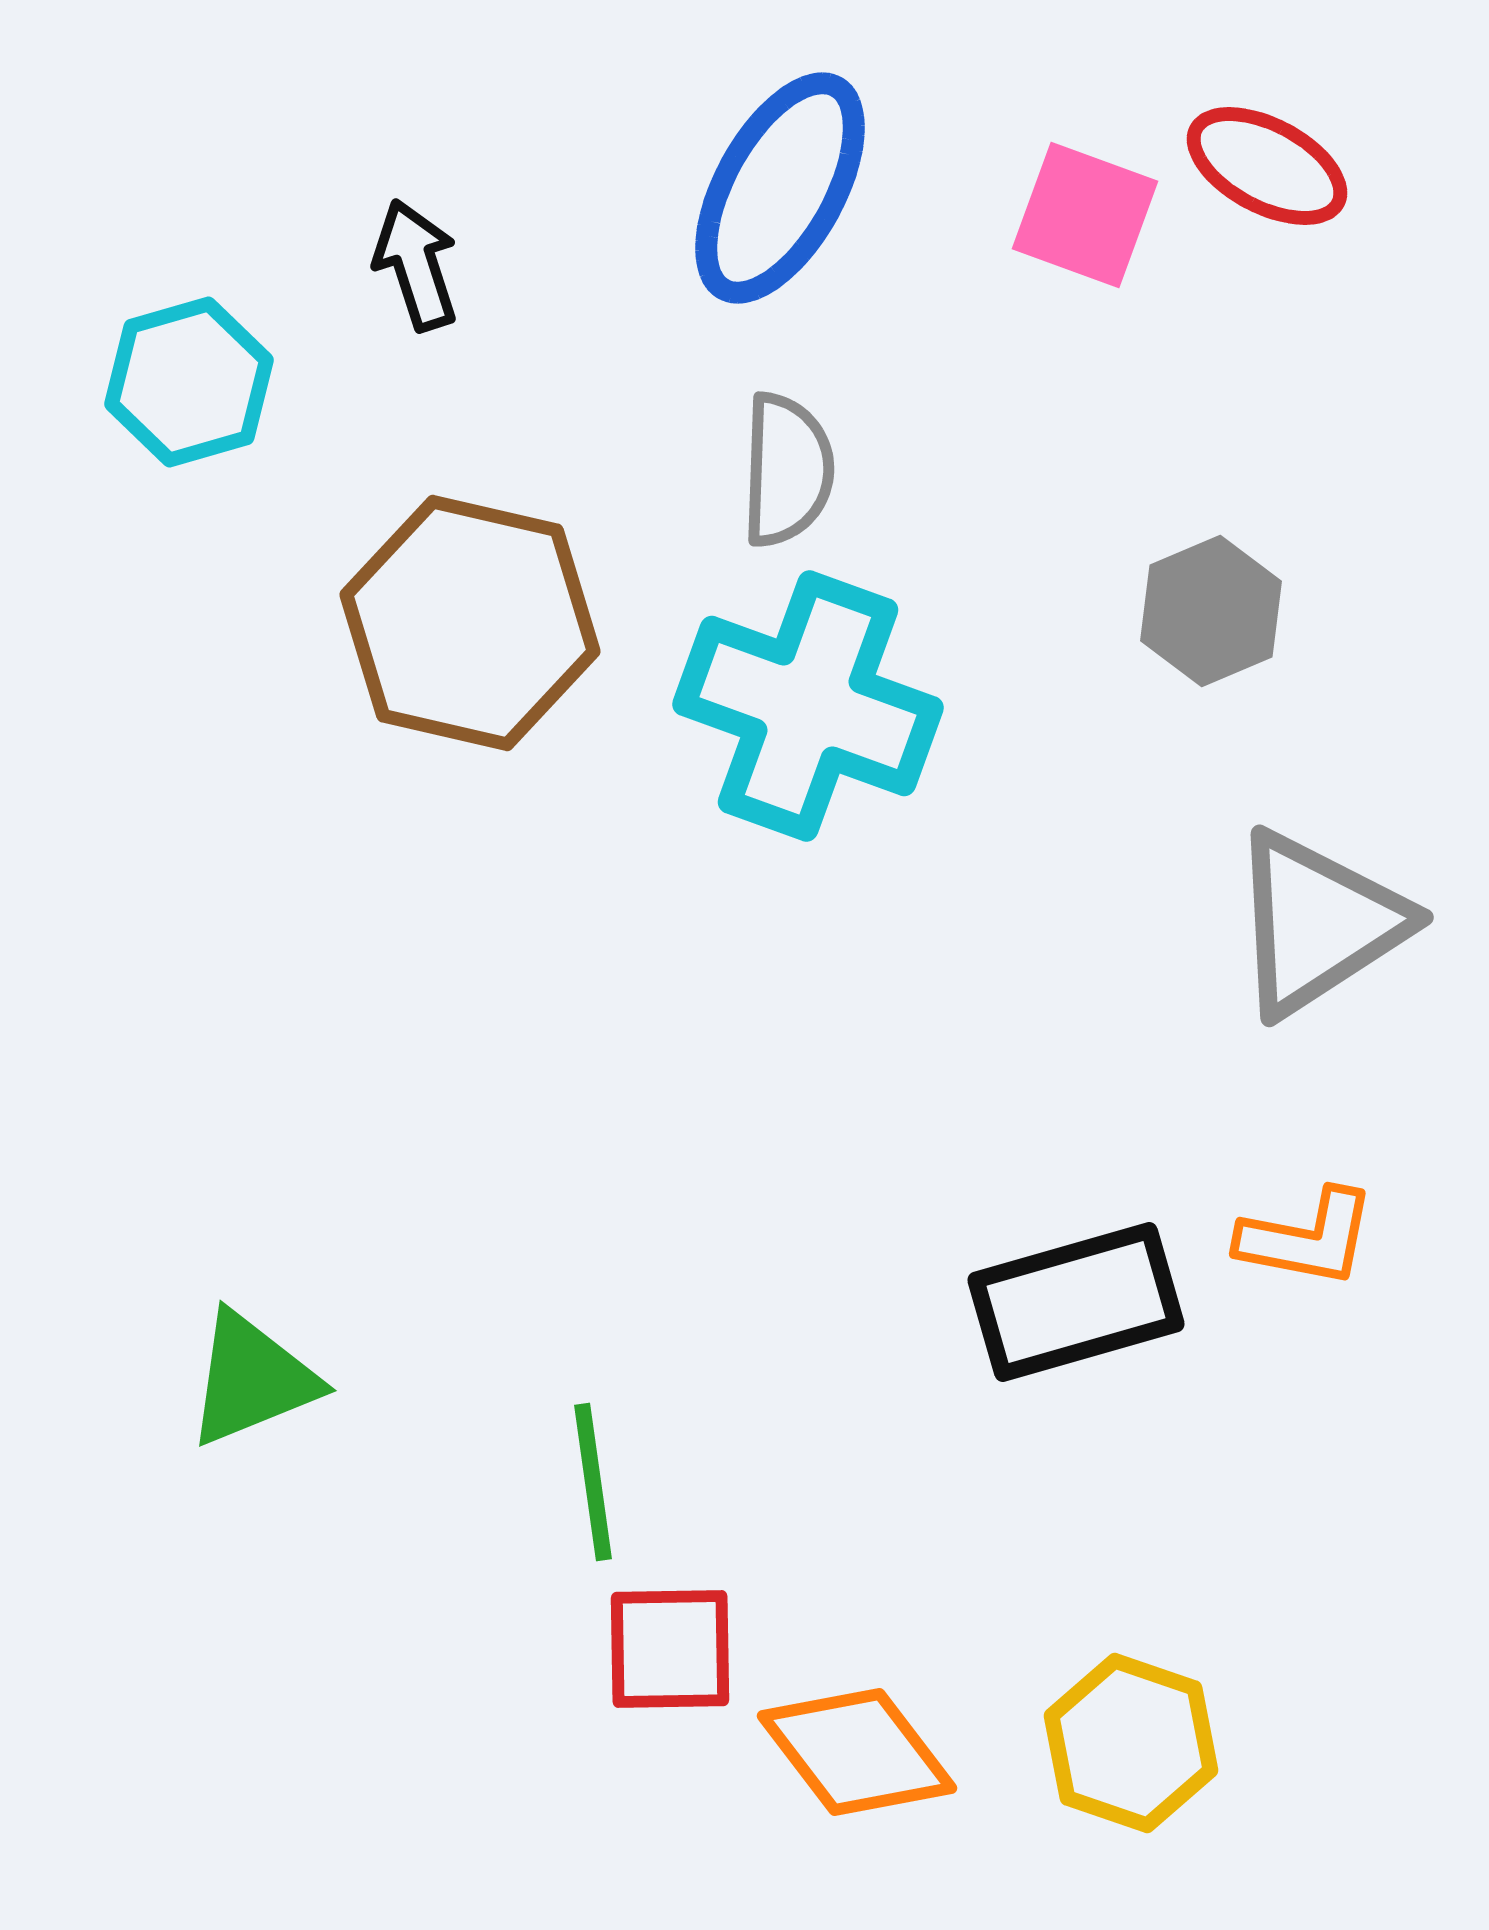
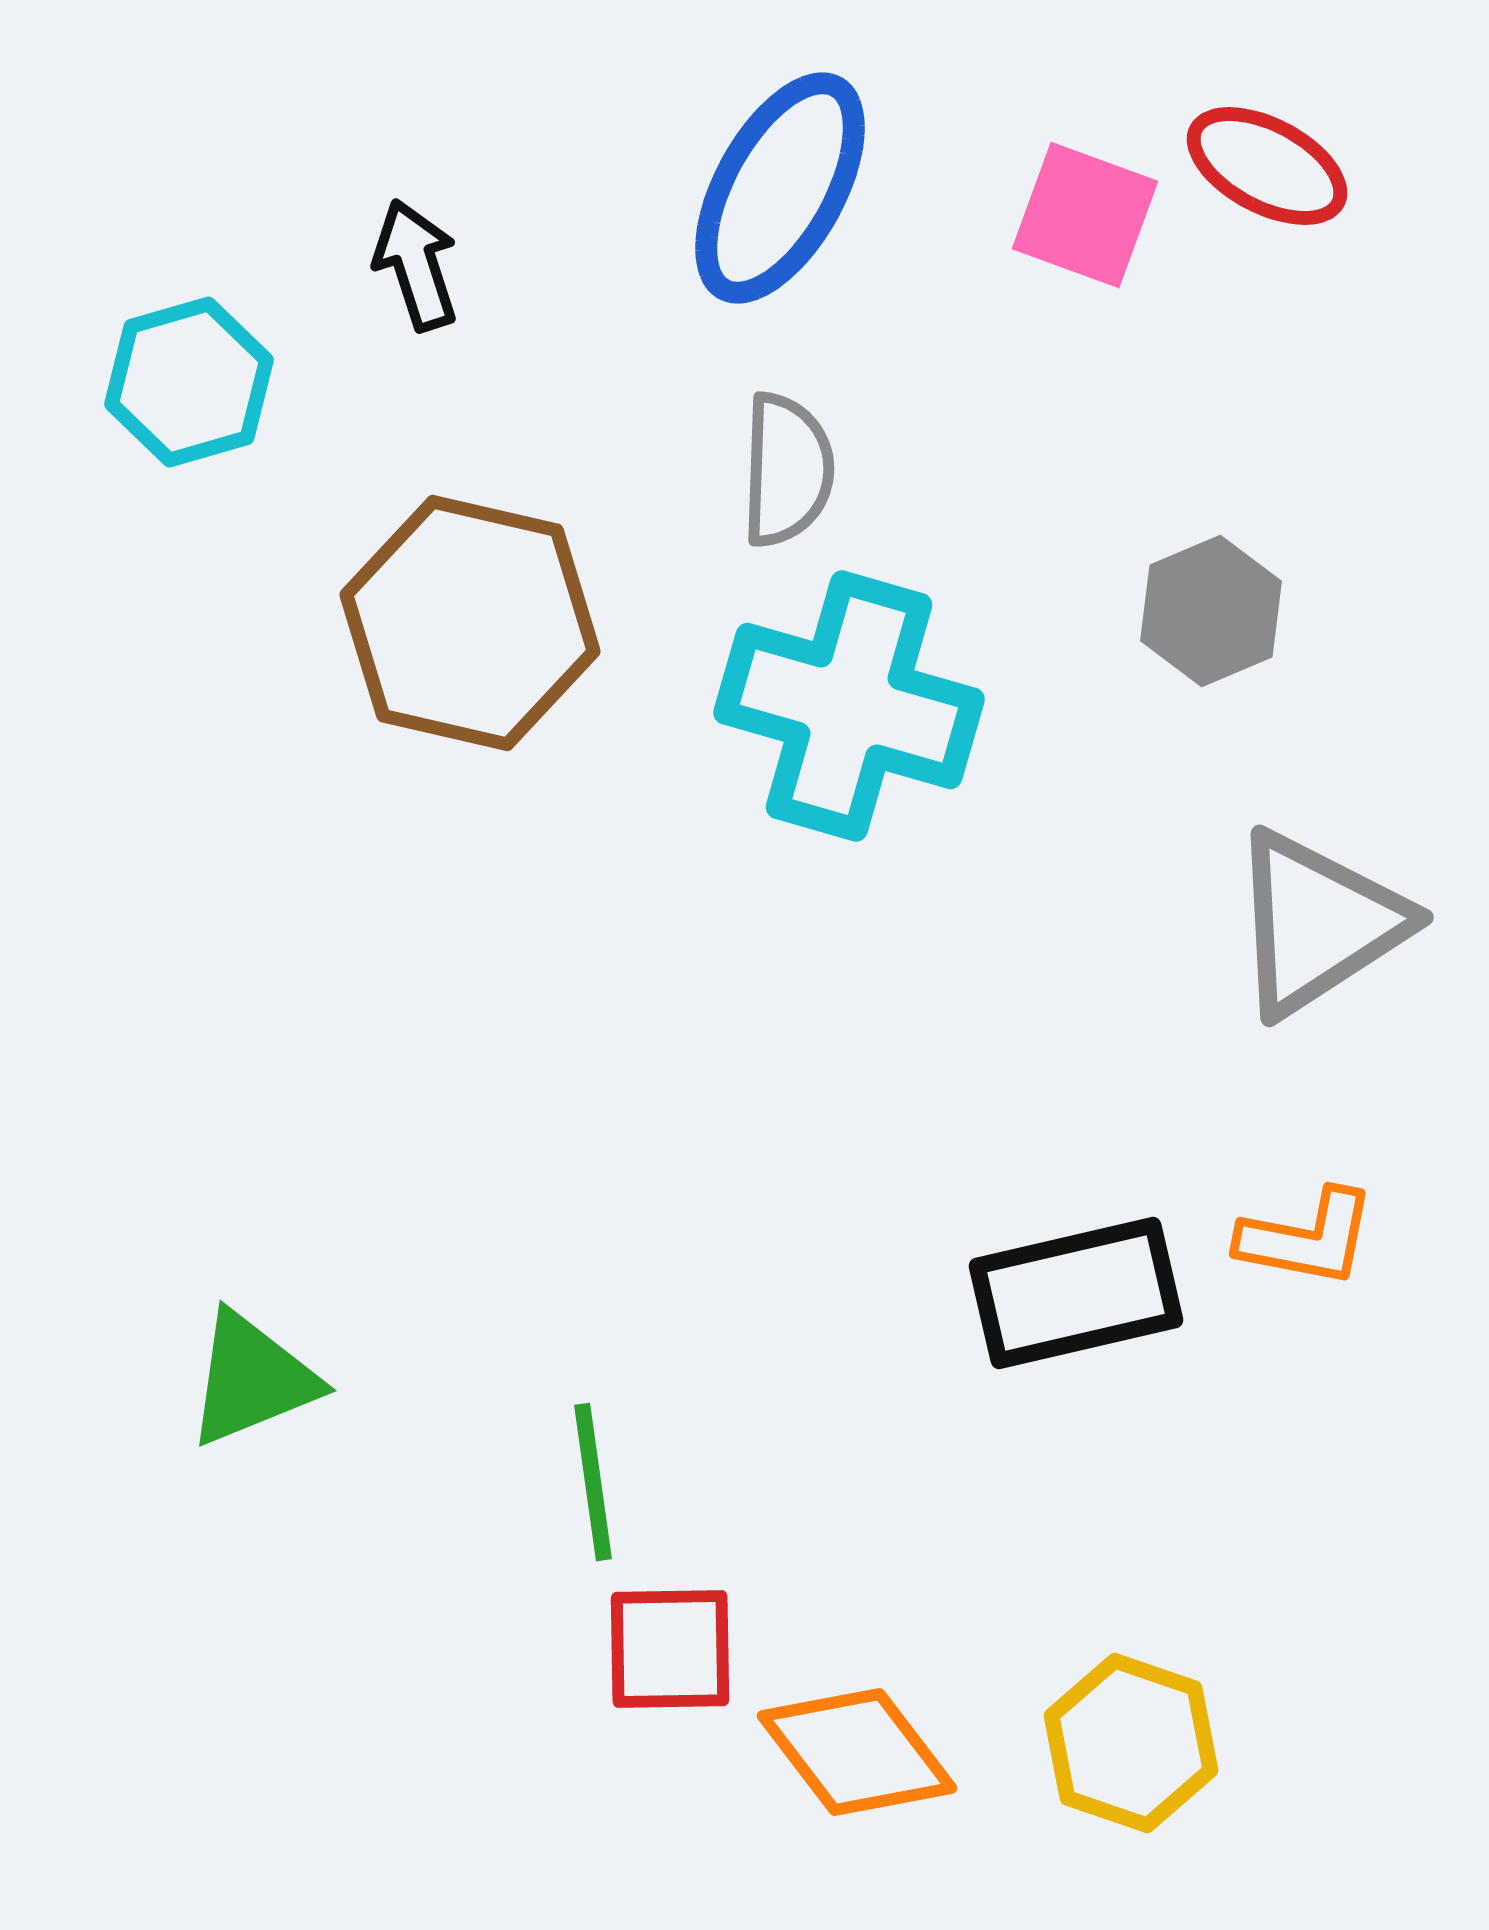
cyan cross: moved 41 px right; rotated 4 degrees counterclockwise
black rectangle: moved 9 px up; rotated 3 degrees clockwise
